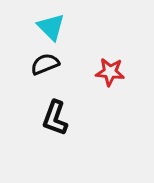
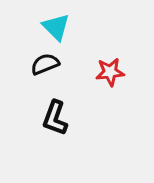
cyan triangle: moved 5 px right
red star: rotated 12 degrees counterclockwise
